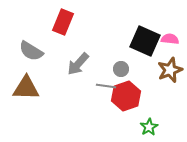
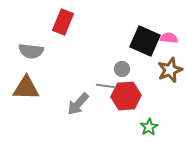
pink semicircle: moved 1 px left, 1 px up
gray semicircle: rotated 25 degrees counterclockwise
gray arrow: moved 40 px down
gray circle: moved 1 px right
red hexagon: rotated 16 degrees clockwise
